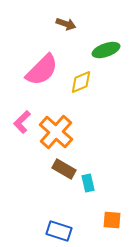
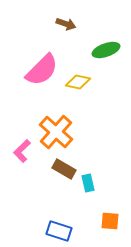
yellow diamond: moved 3 px left; rotated 35 degrees clockwise
pink L-shape: moved 29 px down
orange square: moved 2 px left, 1 px down
